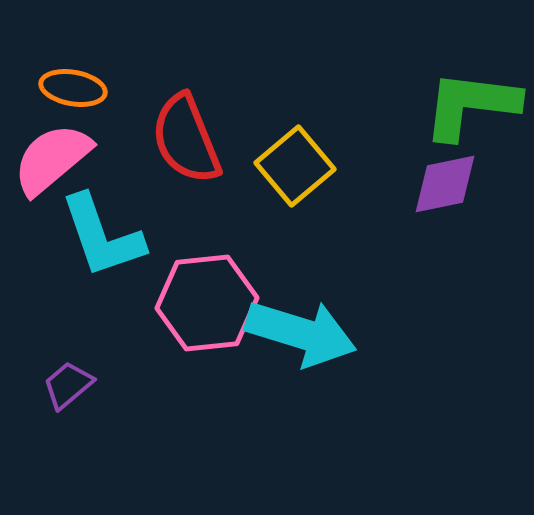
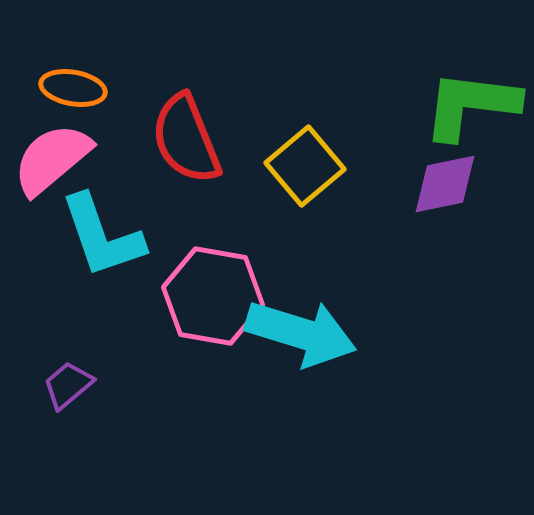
yellow square: moved 10 px right
pink hexagon: moved 6 px right, 7 px up; rotated 16 degrees clockwise
